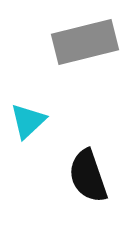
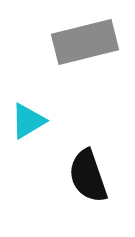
cyan triangle: rotated 12 degrees clockwise
